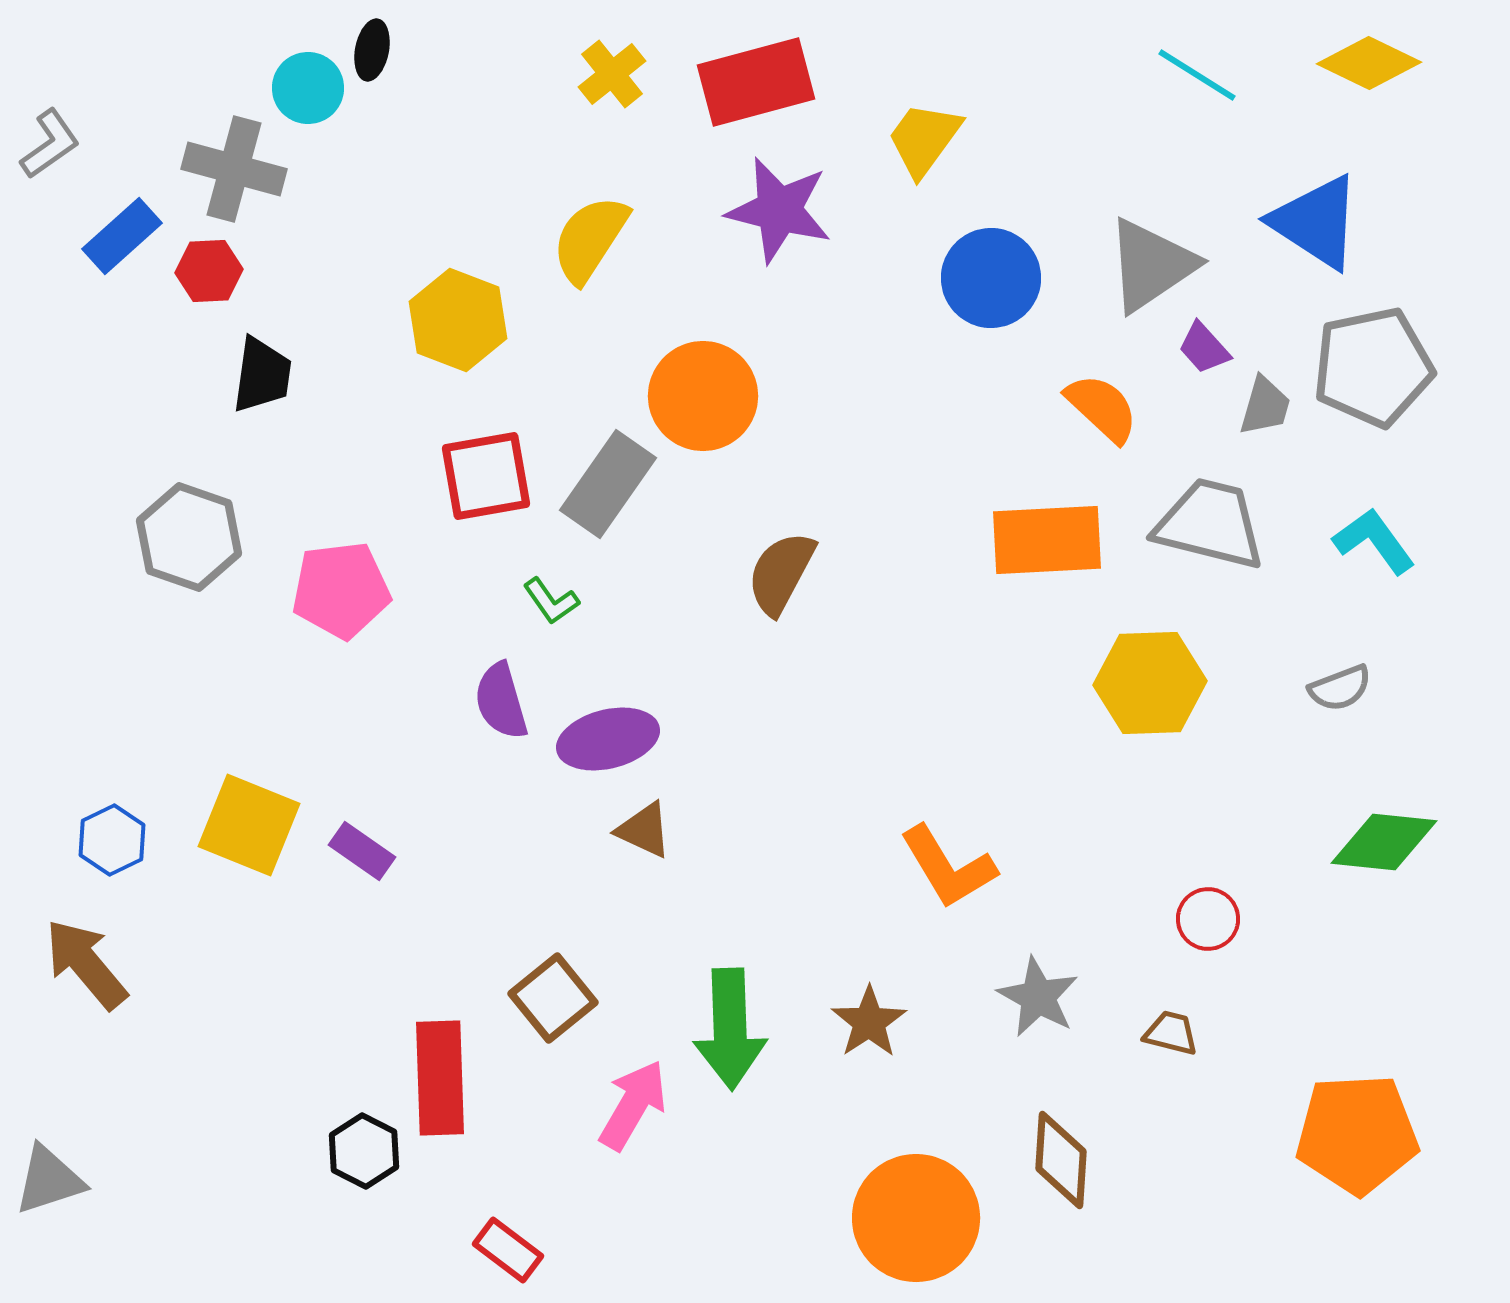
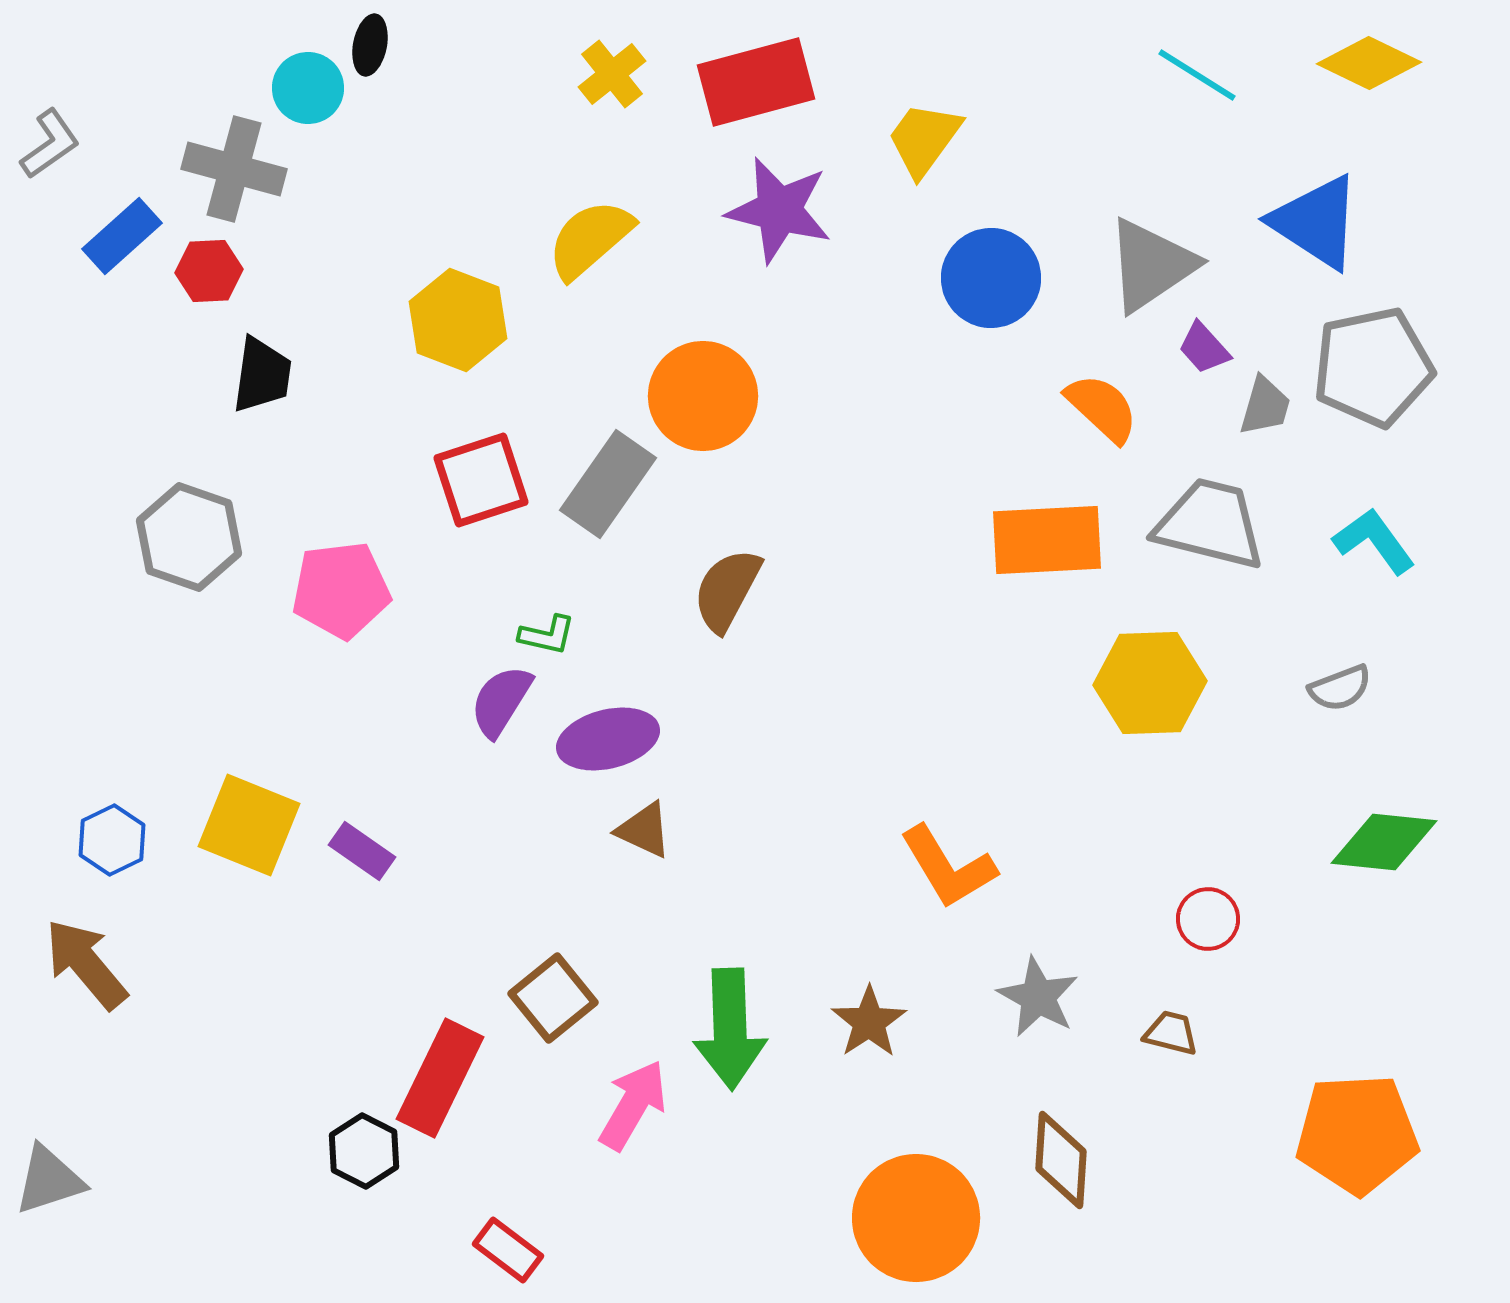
black ellipse at (372, 50): moved 2 px left, 5 px up
yellow semicircle at (590, 239): rotated 16 degrees clockwise
red square at (486, 476): moved 5 px left, 4 px down; rotated 8 degrees counterclockwise
brown semicircle at (781, 573): moved 54 px left, 17 px down
green L-shape at (551, 601): moved 4 px left, 34 px down; rotated 42 degrees counterclockwise
purple semicircle at (501, 701): rotated 48 degrees clockwise
red rectangle at (440, 1078): rotated 28 degrees clockwise
